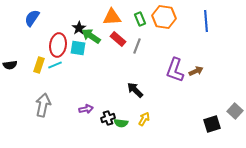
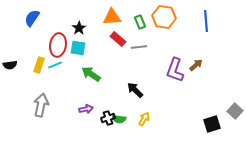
green rectangle: moved 3 px down
green arrow: moved 38 px down
gray line: moved 2 px right, 1 px down; rotated 63 degrees clockwise
brown arrow: moved 6 px up; rotated 16 degrees counterclockwise
gray arrow: moved 2 px left
green semicircle: moved 2 px left, 4 px up
